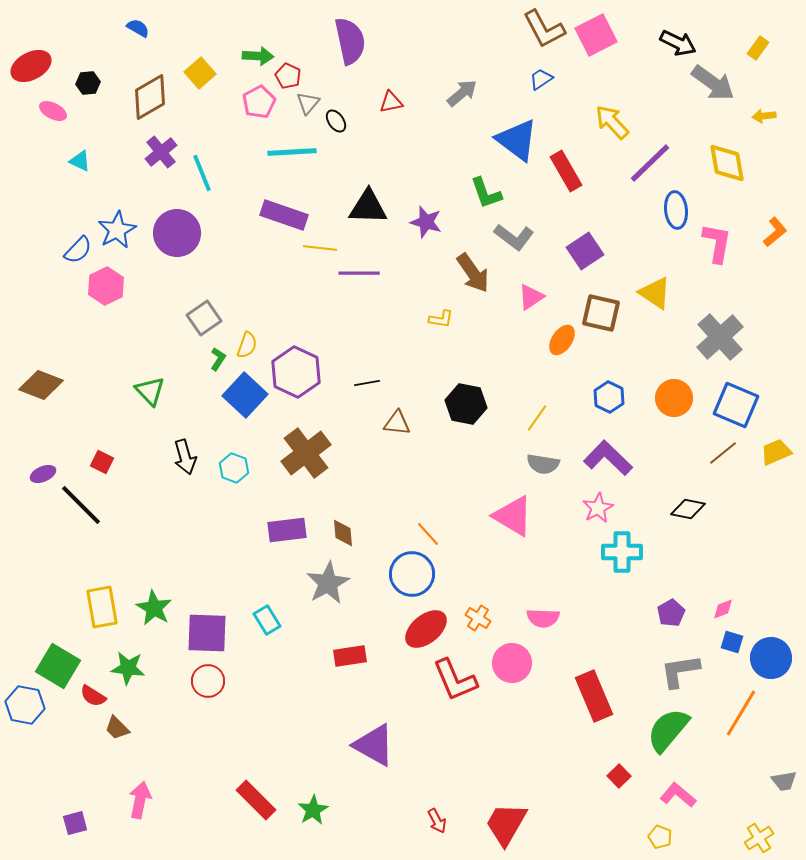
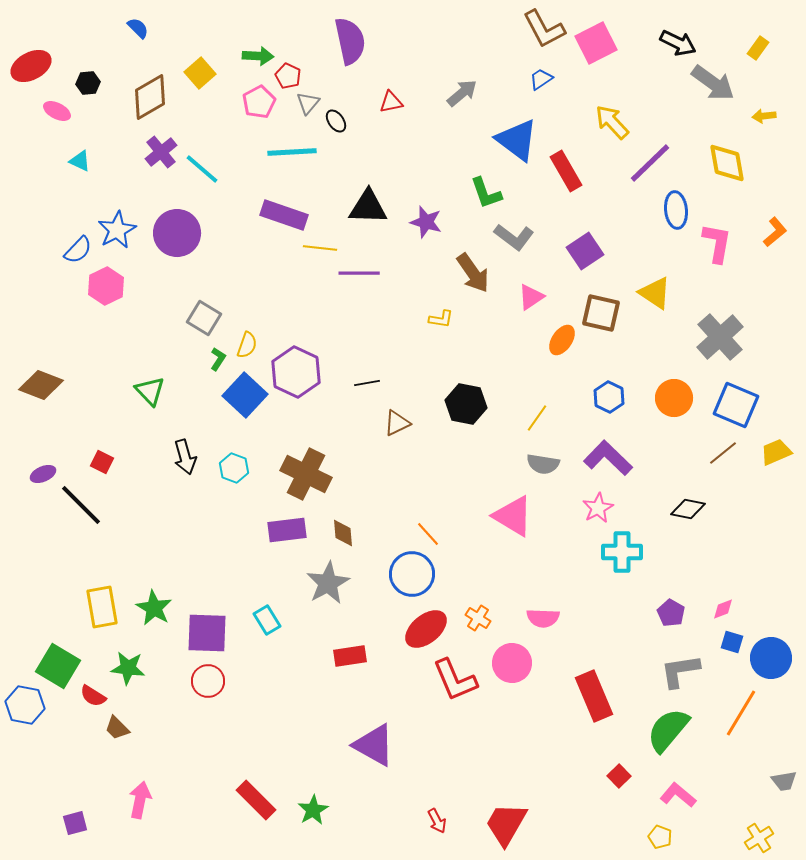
blue semicircle at (138, 28): rotated 15 degrees clockwise
pink square at (596, 35): moved 8 px down
pink ellipse at (53, 111): moved 4 px right
cyan line at (202, 173): moved 4 px up; rotated 27 degrees counterclockwise
gray square at (204, 318): rotated 24 degrees counterclockwise
brown triangle at (397, 423): rotated 32 degrees counterclockwise
brown cross at (306, 453): moved 21 px down; rotated 27 degrees counterclockwise
purple pentagon at (671, 613): rotated 12 degrees counterclockwise
